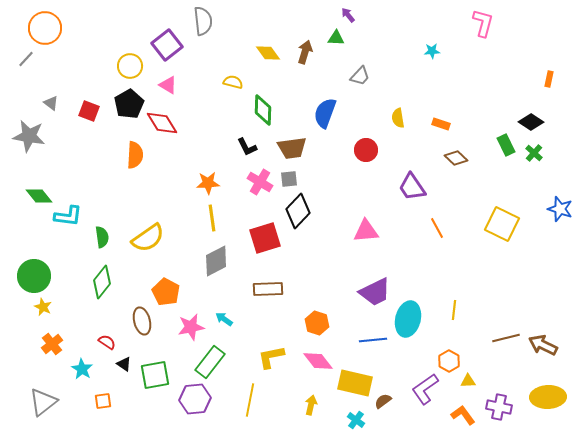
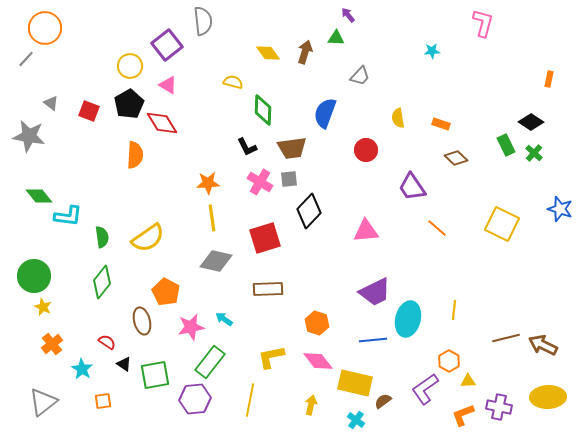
black diamond at (298, 211): moved 11 px right
orange line at (437, 228): rotated 20 degrees counterclockwise
gray diamond at (216, 261): rotated 40 degrees clockwise
orange L-shape at (463, 415): rotated 75 degrees counterclockwise
